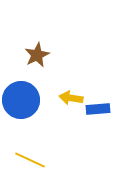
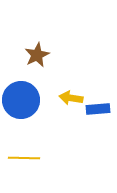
yellow line: moved 6 px left, 2 px up; rotated 24 degrees counterclockwise
